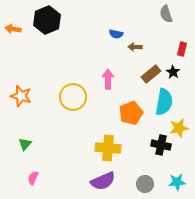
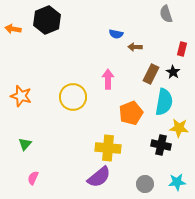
brown rectangle: rotated 24 degrees counterclockwise
yellow star: rotated 18 degrees clockwise
purple semicircle: moved 4 px left, 4 px up; rotated 15 degrees counterclockwise
